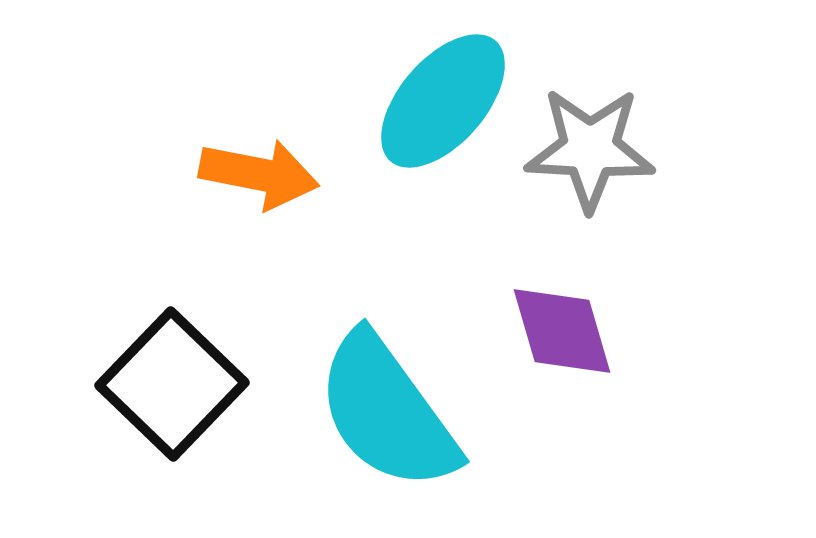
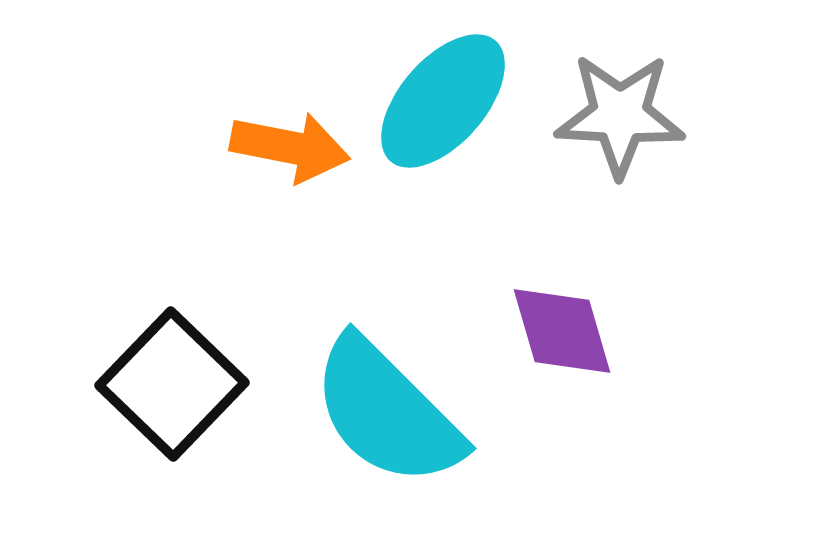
gray star: moved 30 px right, 34 px up
orange arrow: moved 31 px right, 27 px up
cyan semicircle: rotated 9 degrees counterclockwise
